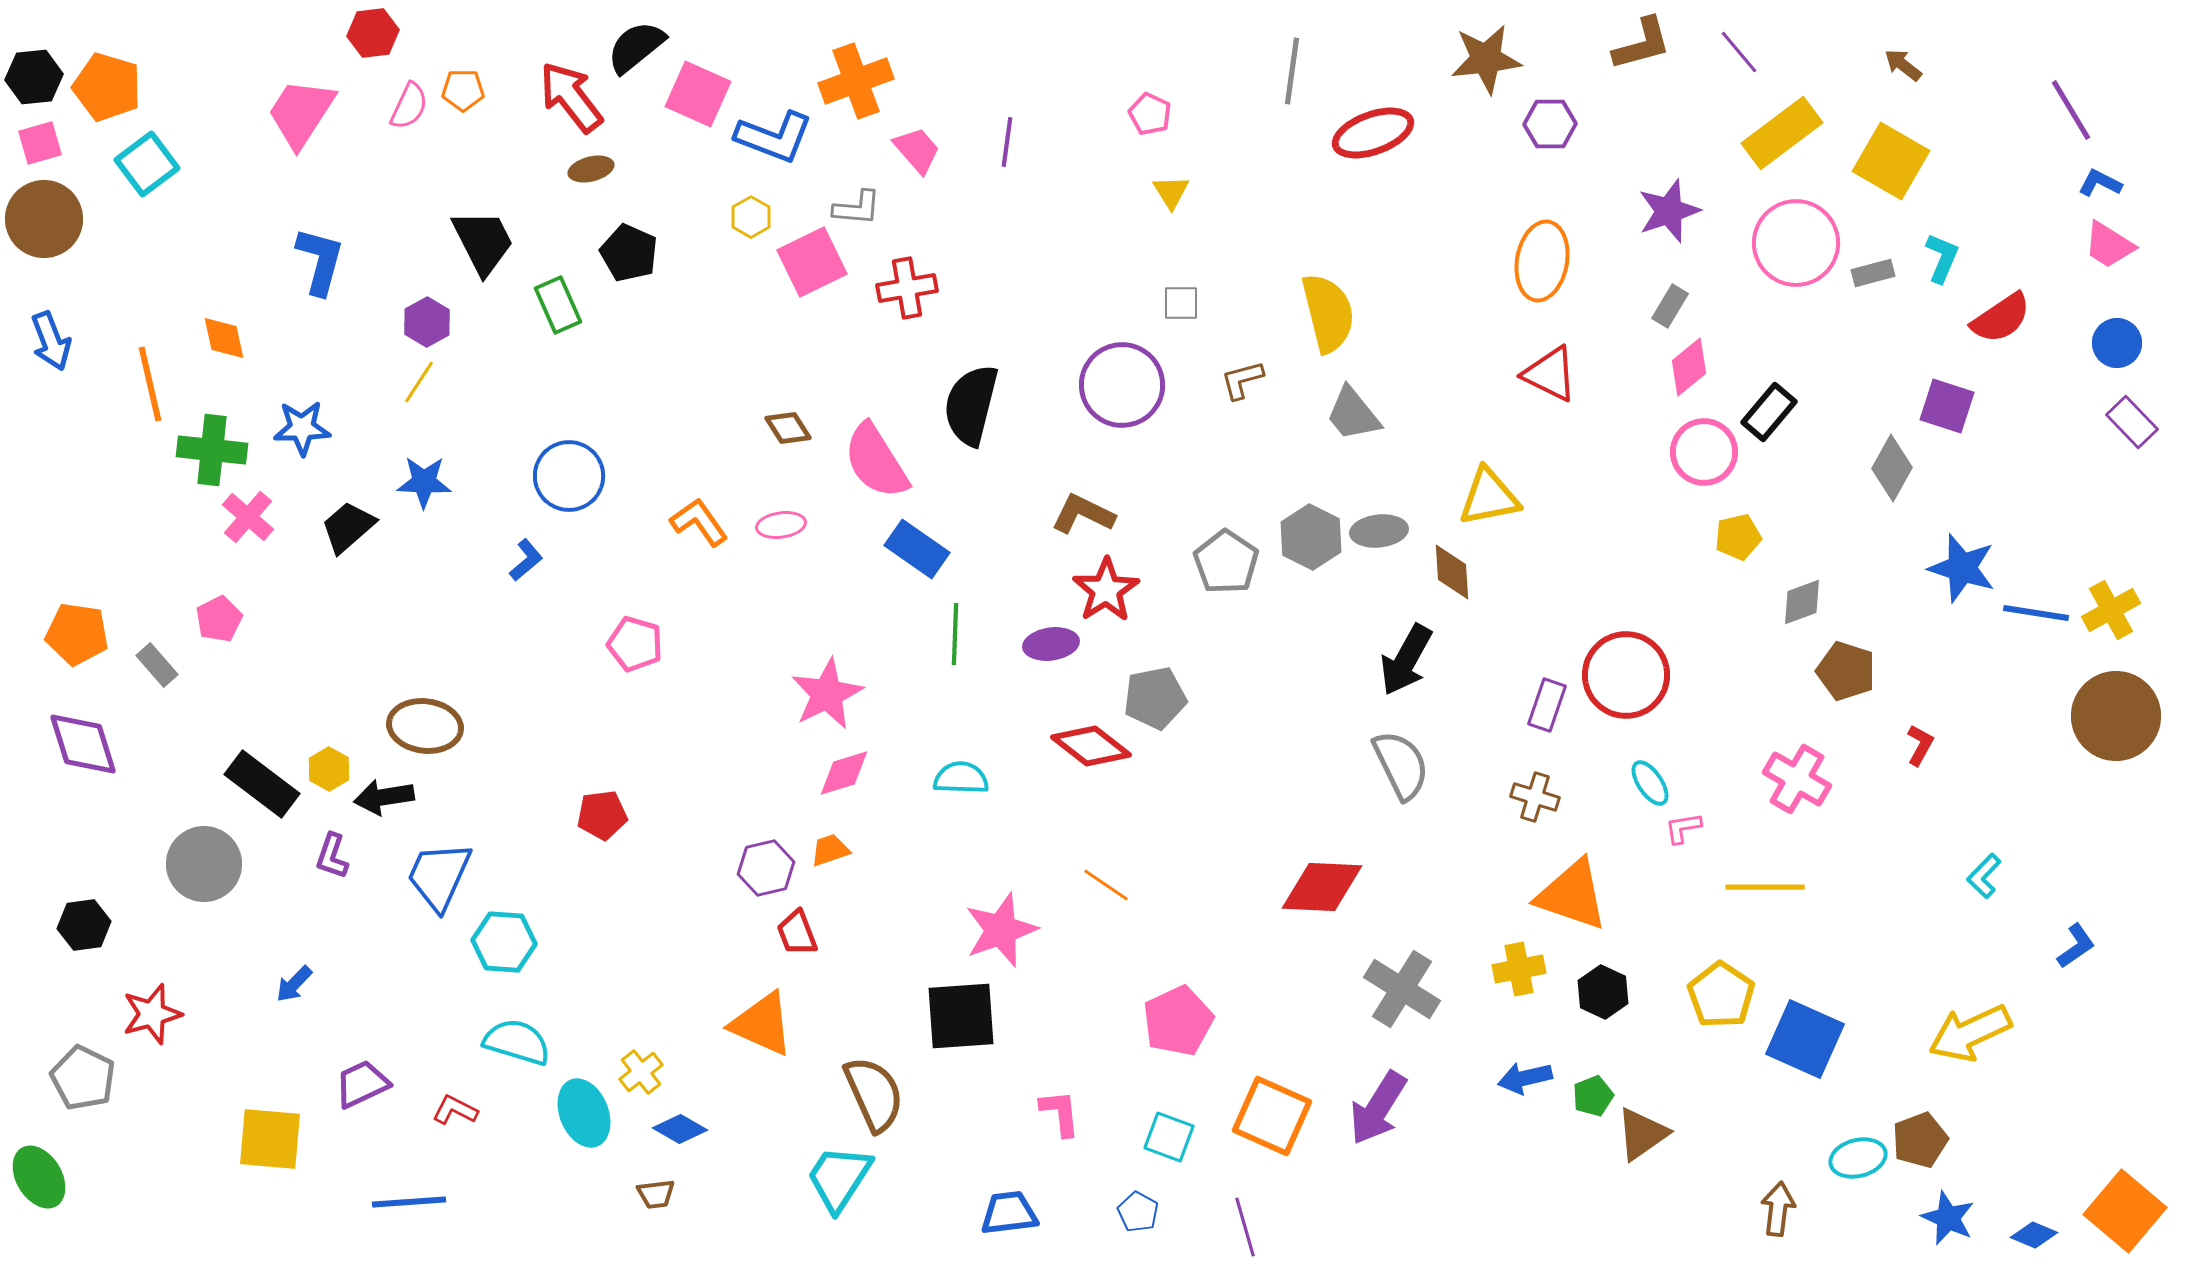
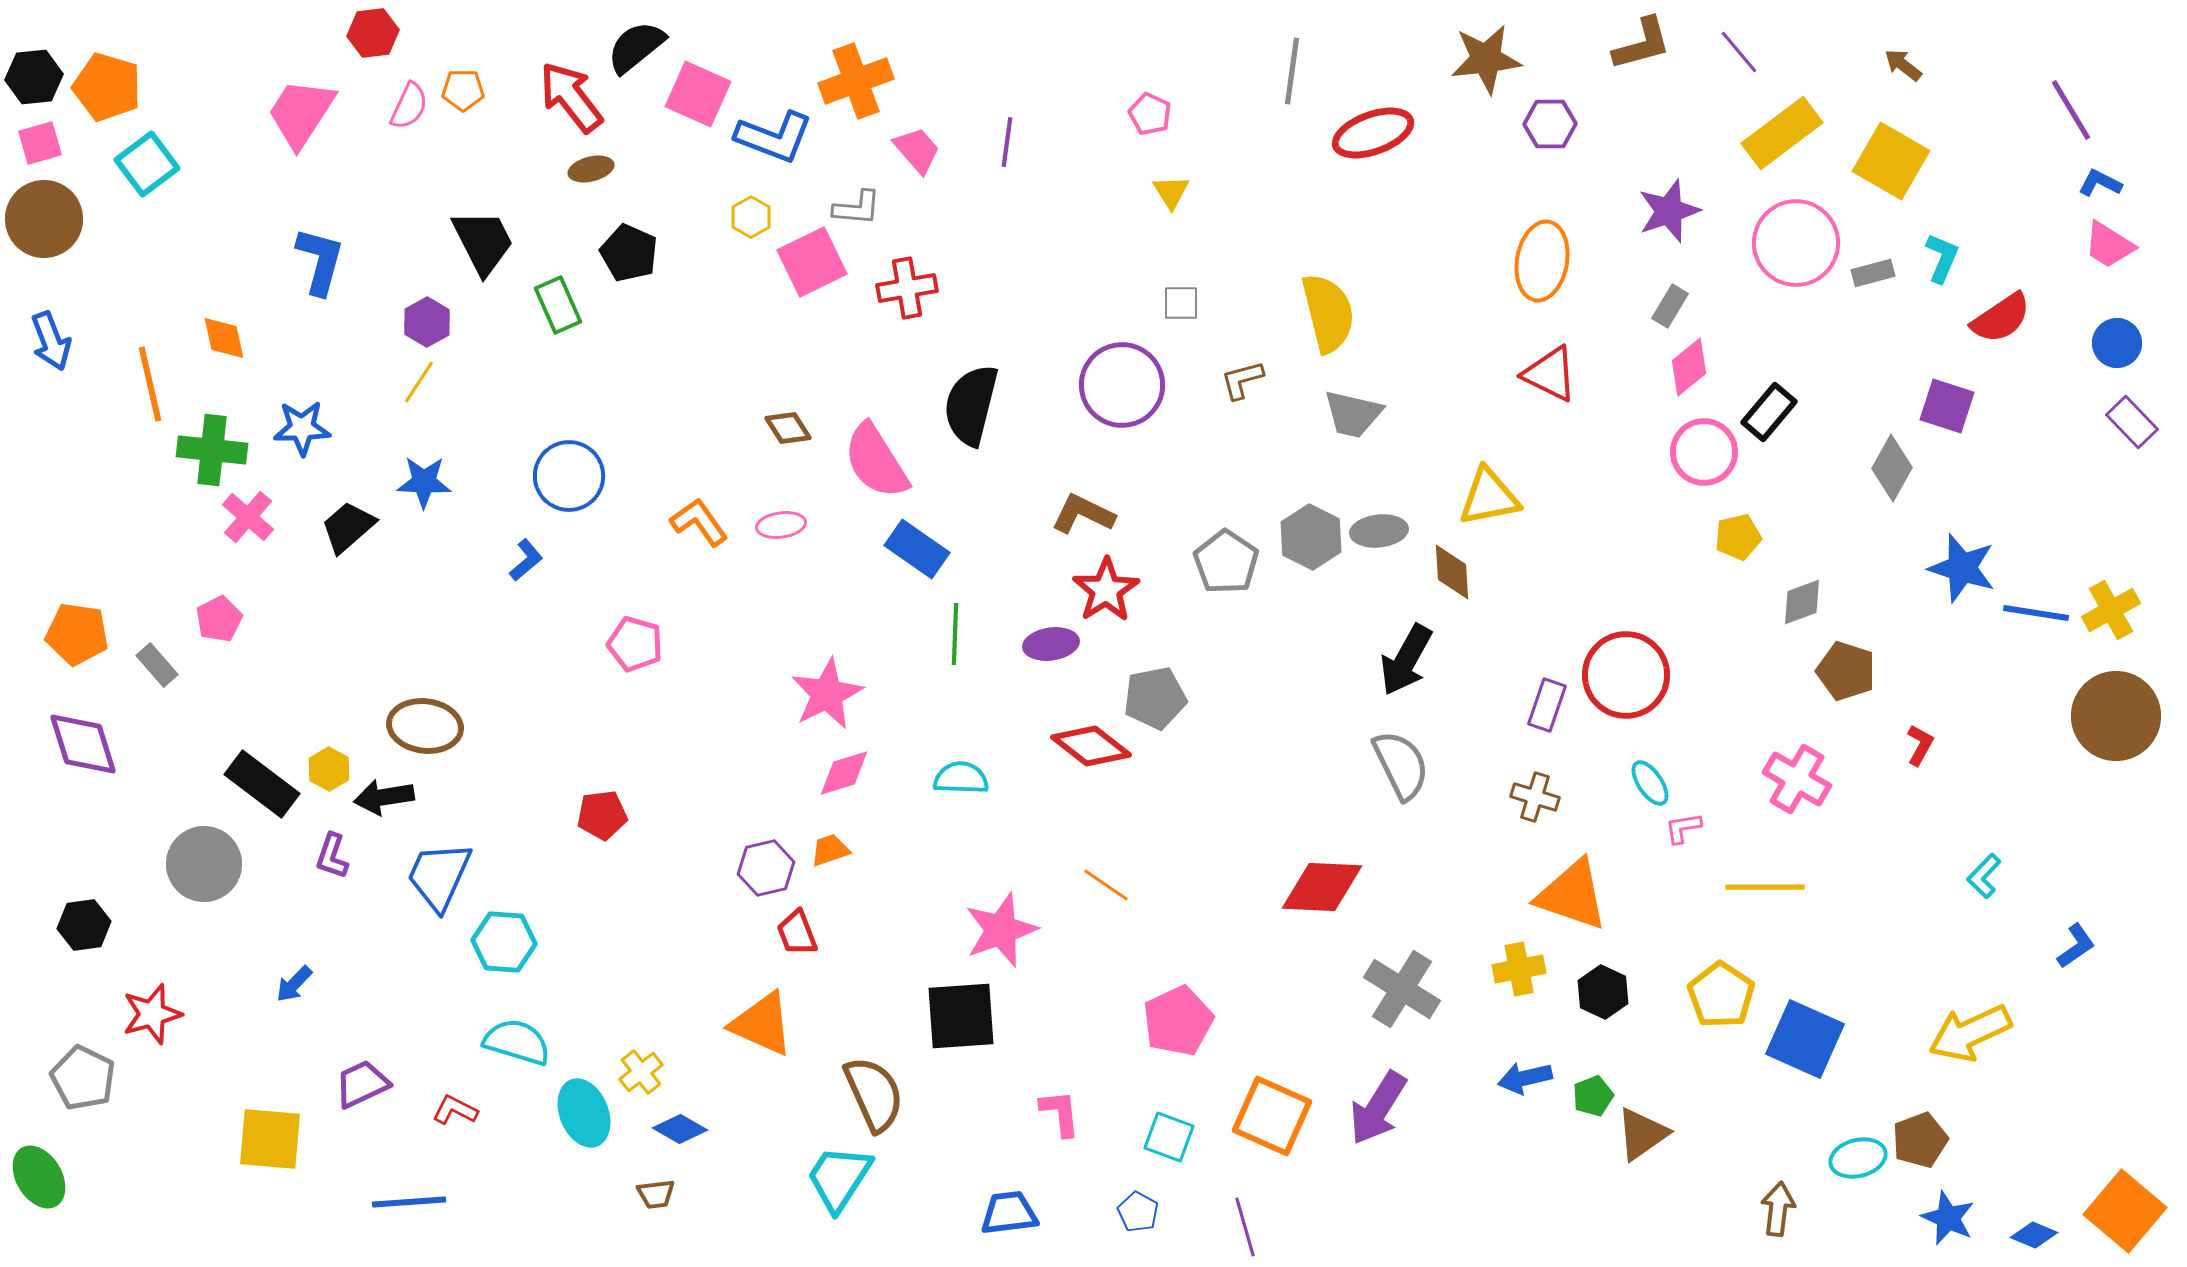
gray trapezoid at (1353, 414): rotated 38 degrees counterclockwise
